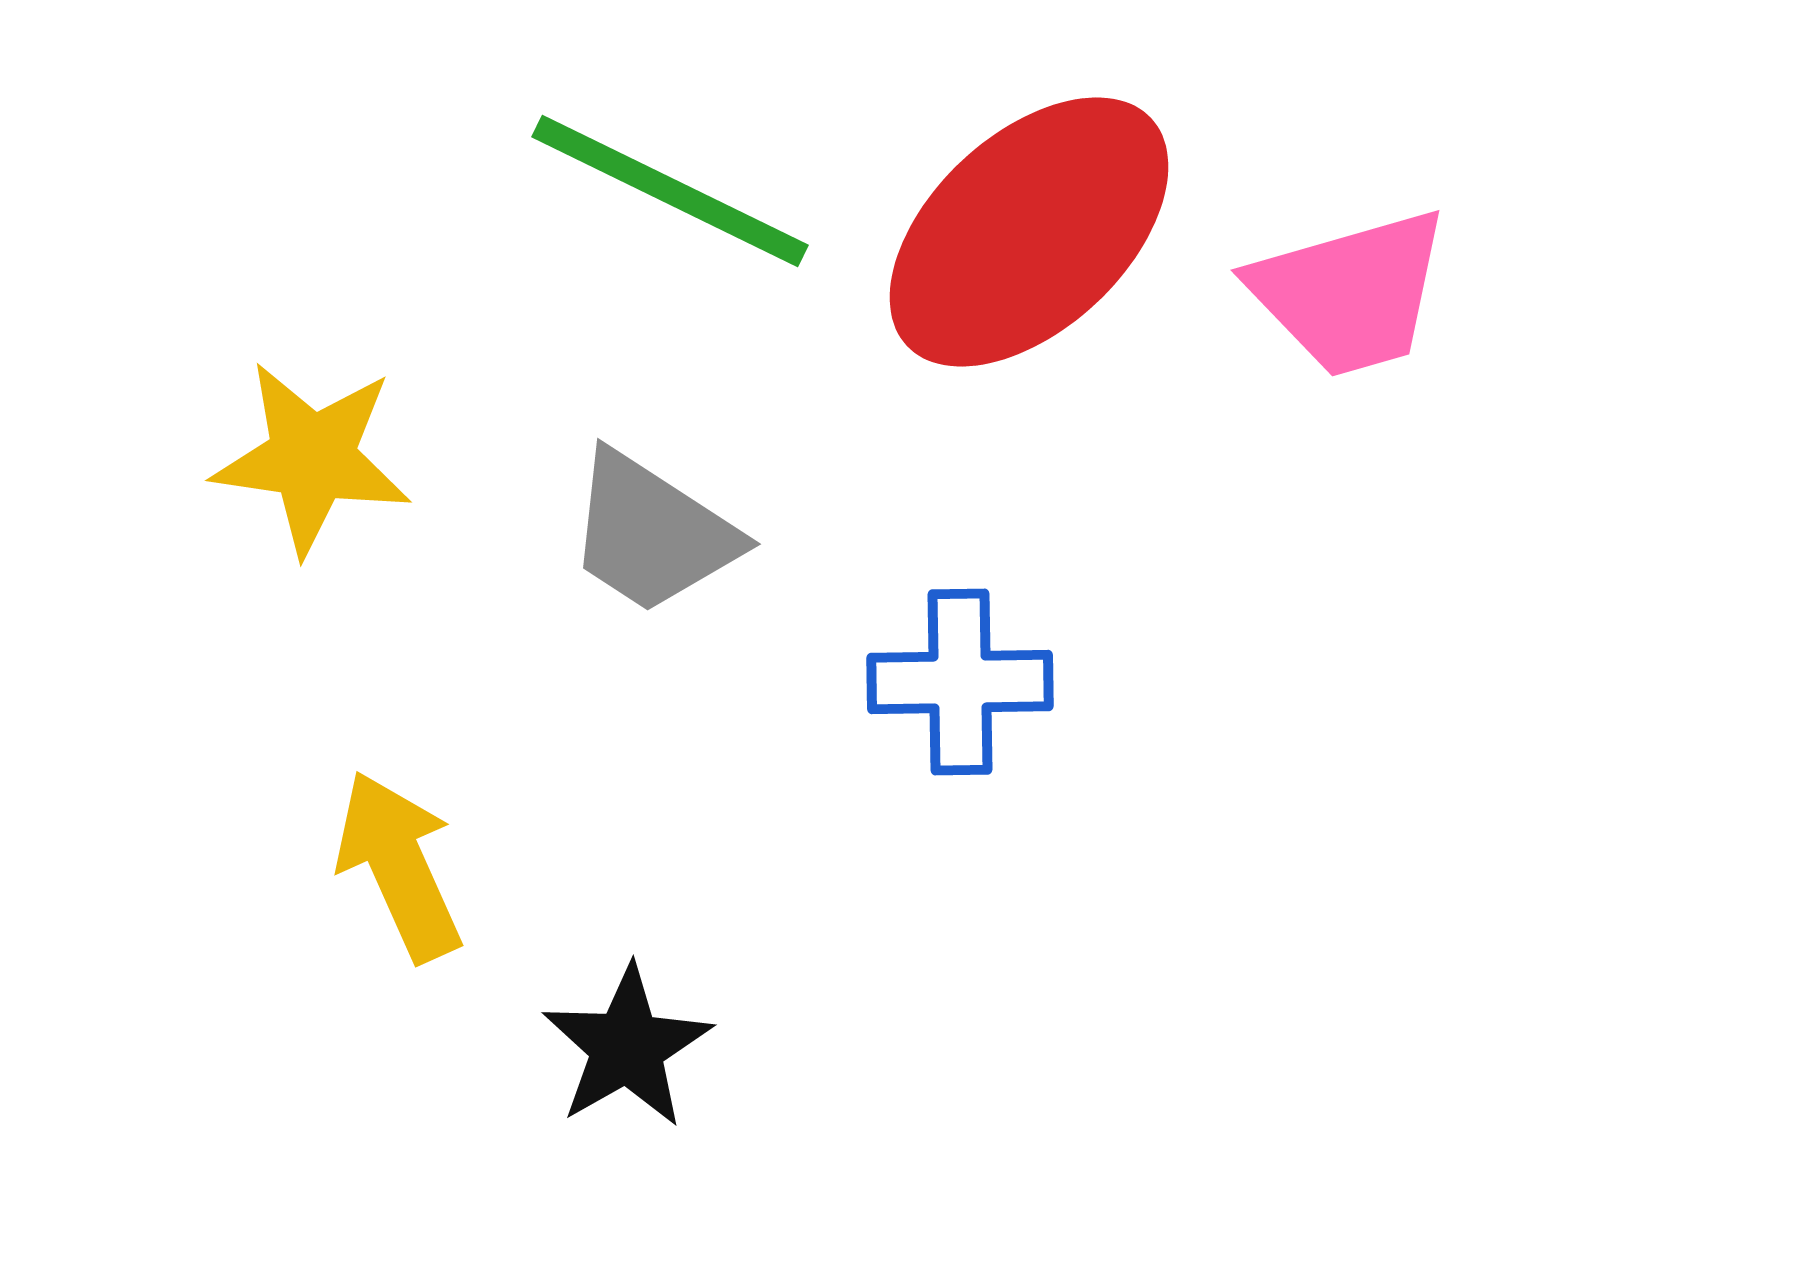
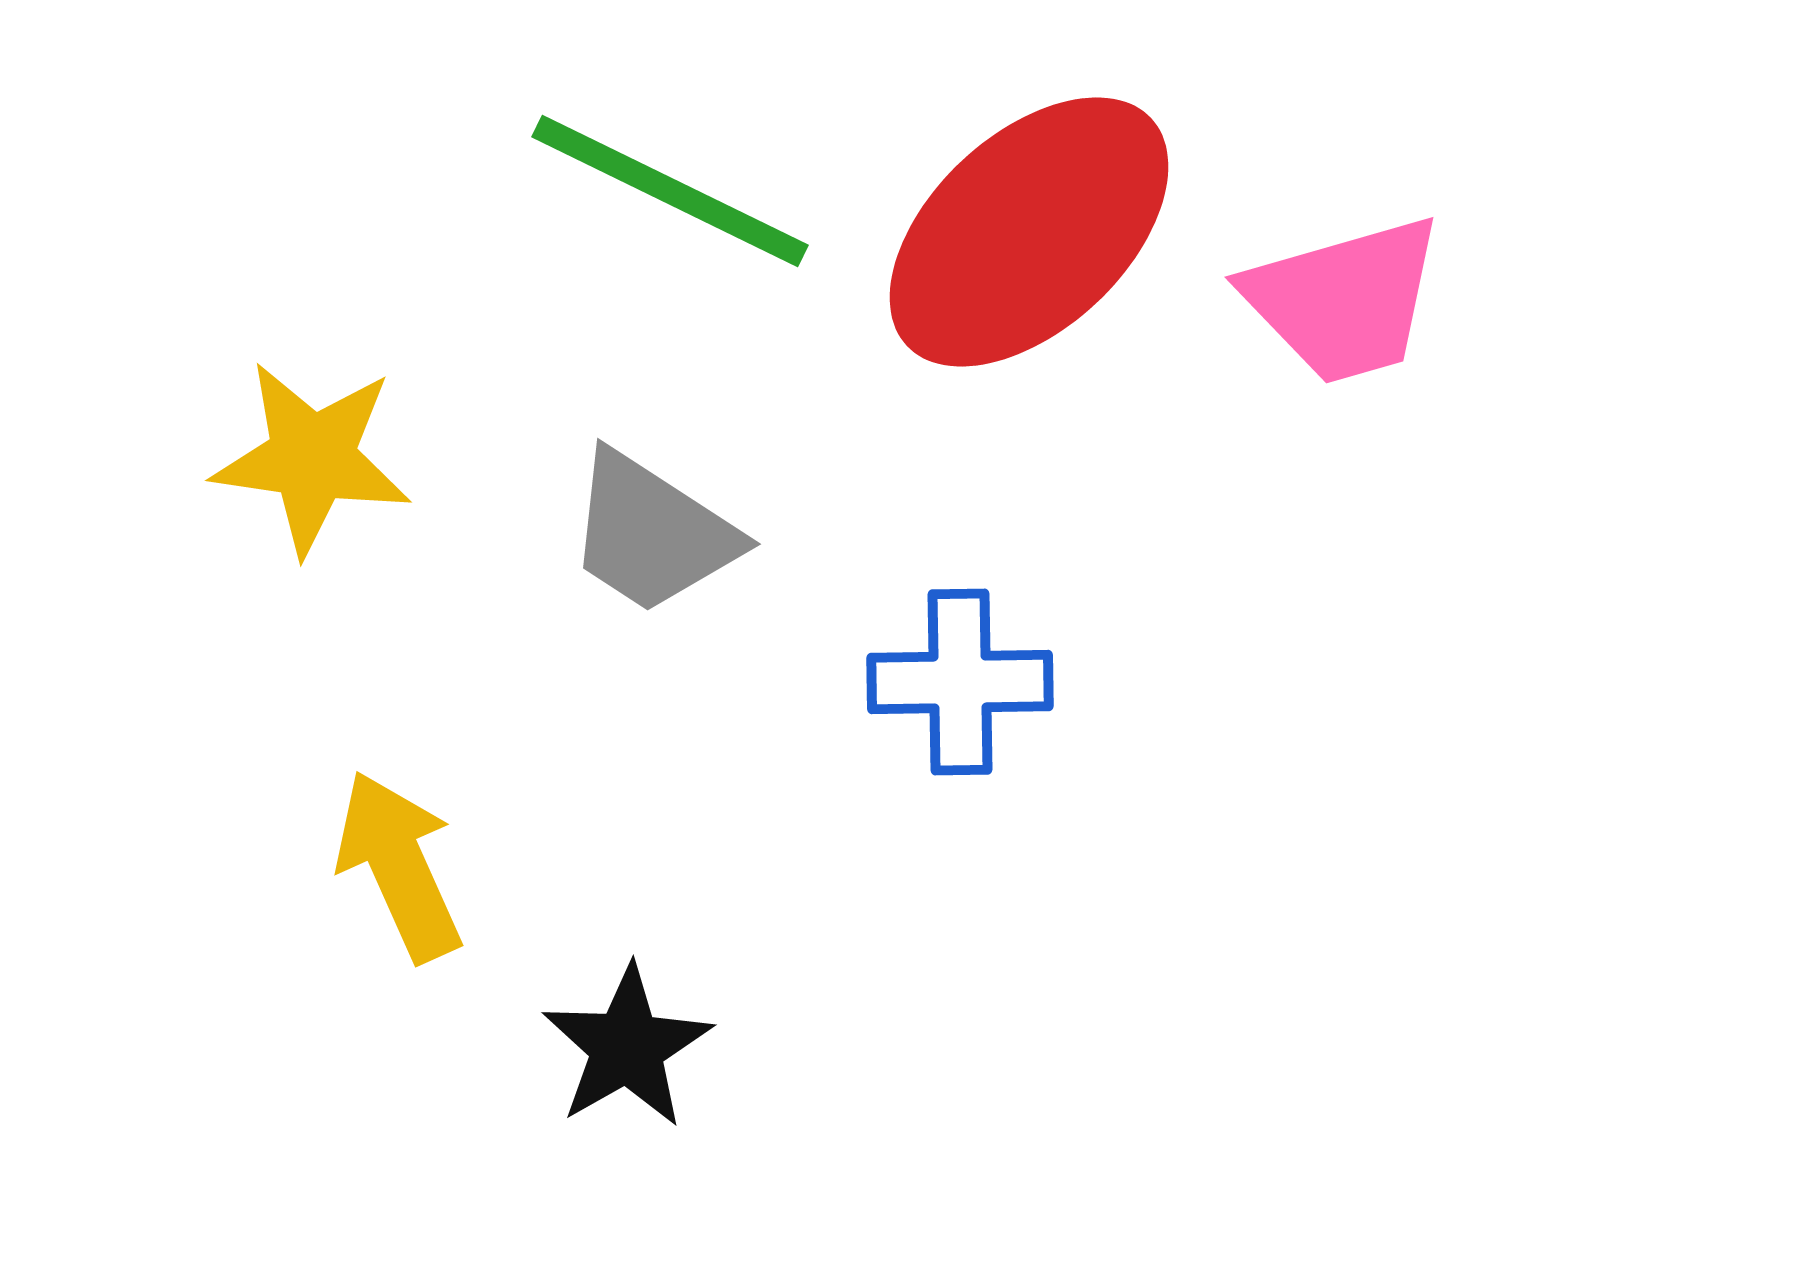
pink trapezoid: moved 6 px left, 7 px down
